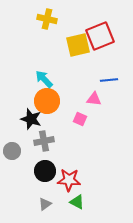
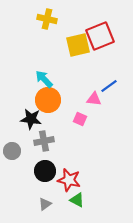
blue line: moved 6 px down; rotated 30 degrees counterclockwise
orange circle: moved 1 px right, 1 px up
black star: rotated 10 degrees counterclockwise
red star: rotated 10 degrees clockwise
green triangle: moved 2 px up
